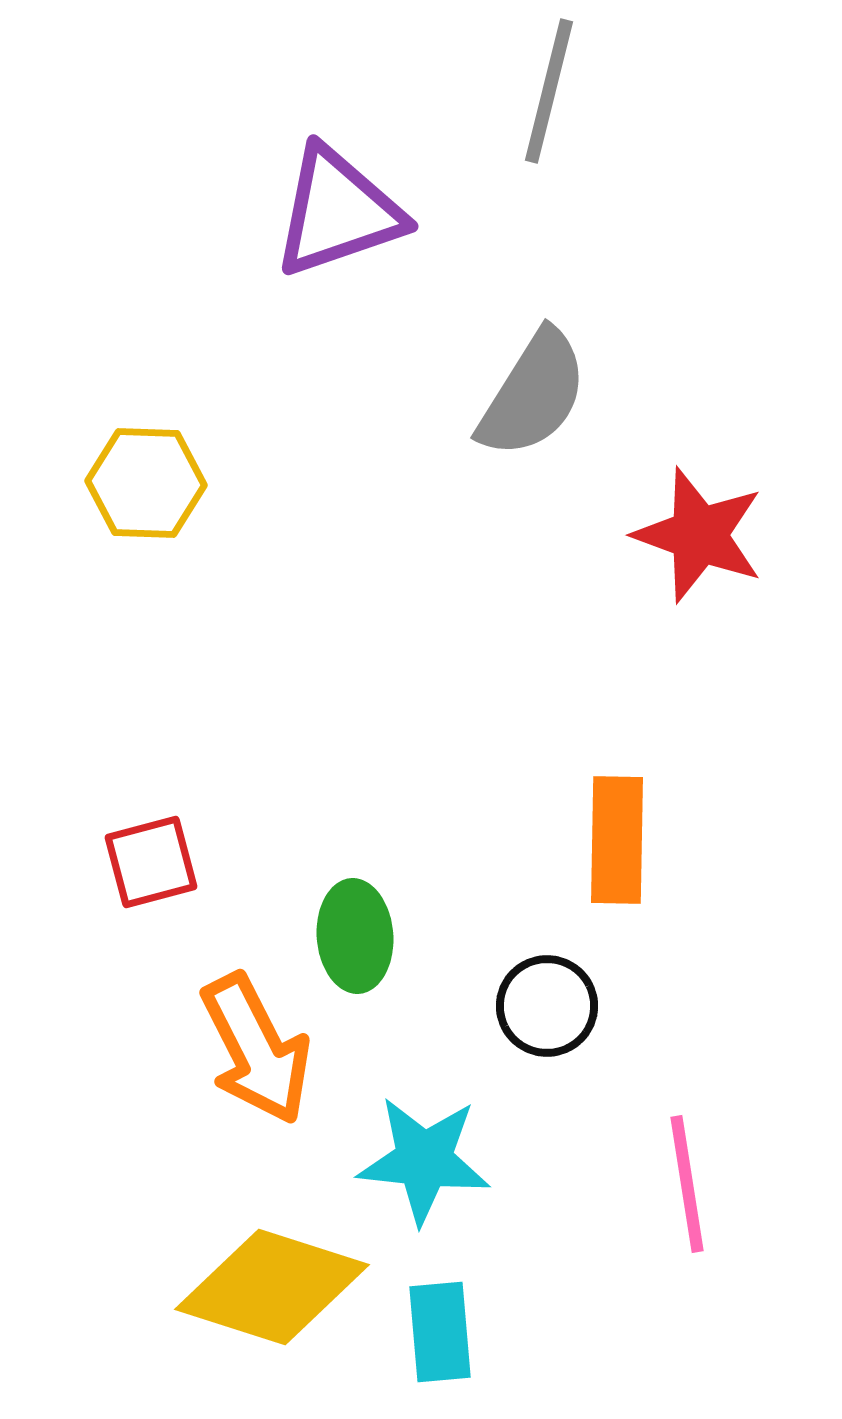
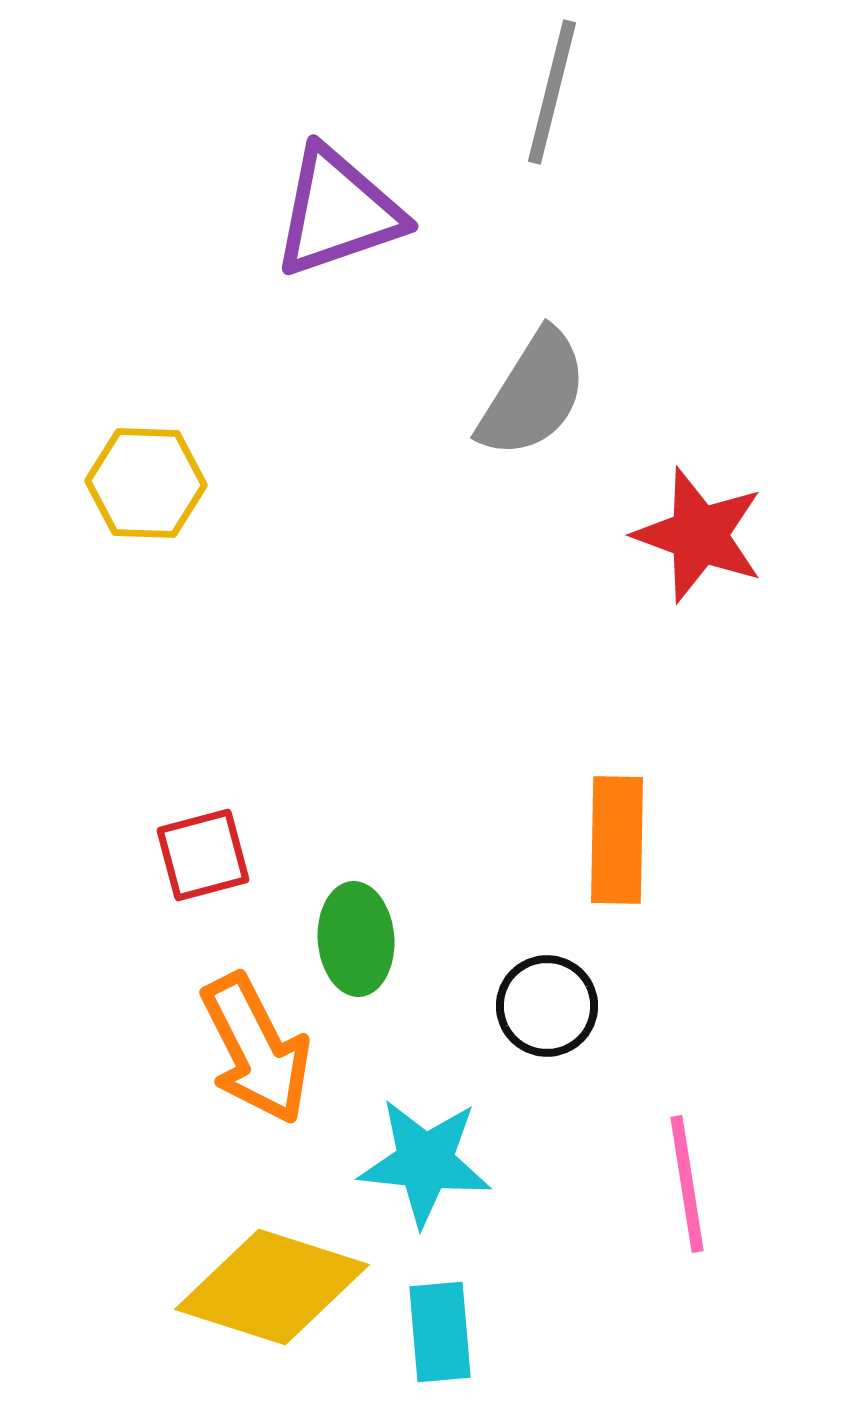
gray line: moved 3 px right, 1 px down
red square: moved 52 px right, 7 px up
green ellipse: moved 1 px right, 3 px down
cyan star: moved 1 px right, 2 px down
